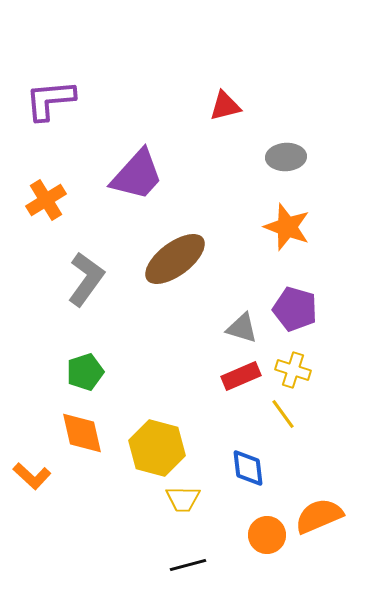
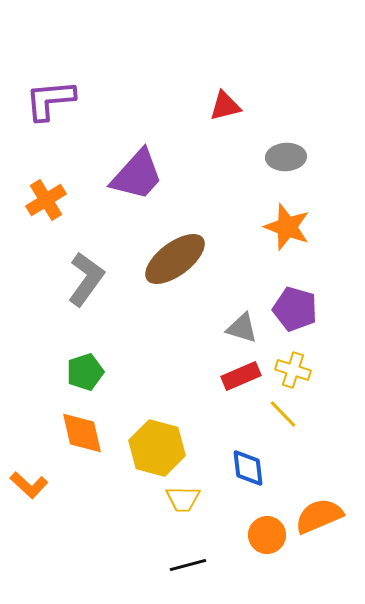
yellow line: rotated 8 degrees counterclockwise
orange L-shape: moved 3 px left, 9 px down
